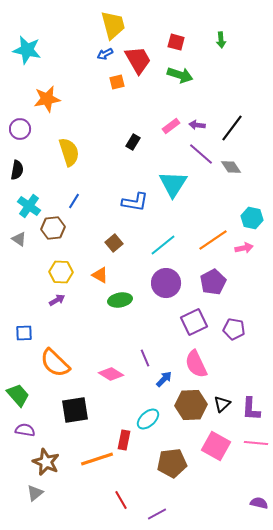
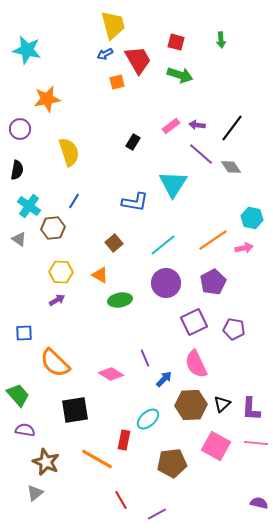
orange line at (97, 459): rotated 48 degrees clockwise
